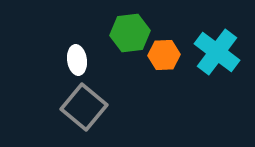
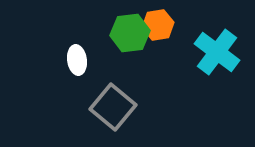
orange hexagon: moved 6 px left, 30 px up; rotated 8 degrees counterclockwise
gray square: moved 29 px right
